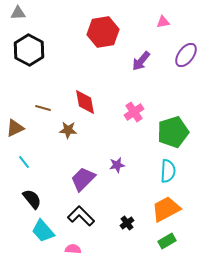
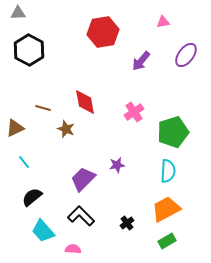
brown star: moved 2 px left, 1 px up; rotated 18 degrees clockwise
black semicircle: moved 2 px up; rotated 90 degrees counterclockwise
